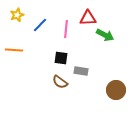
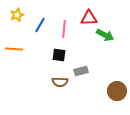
red triangle: moved 1 px right
blue line: rotated 14 degrees counterclockwise
pink line: moved 2 px left
orange line: moved 1 px up
black square: moved 2 px left, 3 px up
gray rectangle: rotated 24 degrees counterclockwise
brown semicircle: rotated 35 degrees counterclockwise
brown circle: moved 1 px right, 1 px down
